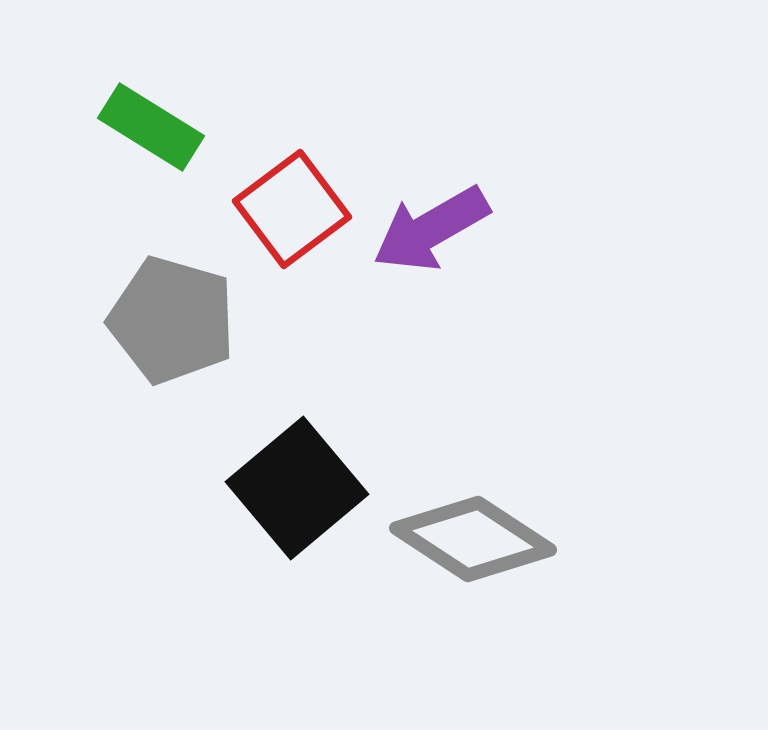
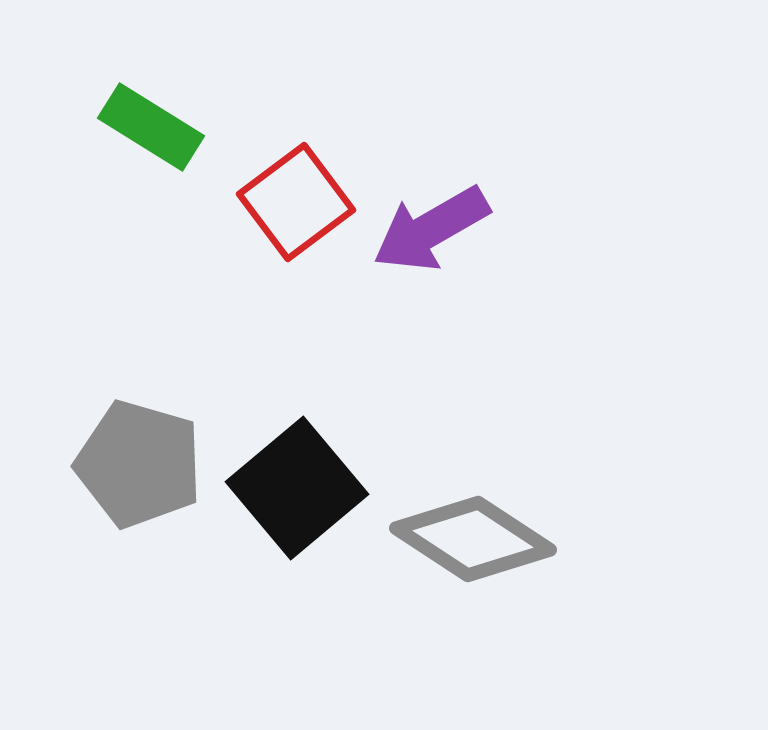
red square: moved 4 px right, 7 px up
gray pentagon: moved 33 px left, 144 px down
